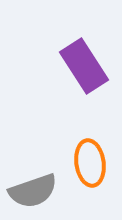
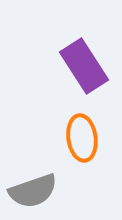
orange ellipse: moved 8 px left, 25 px up
